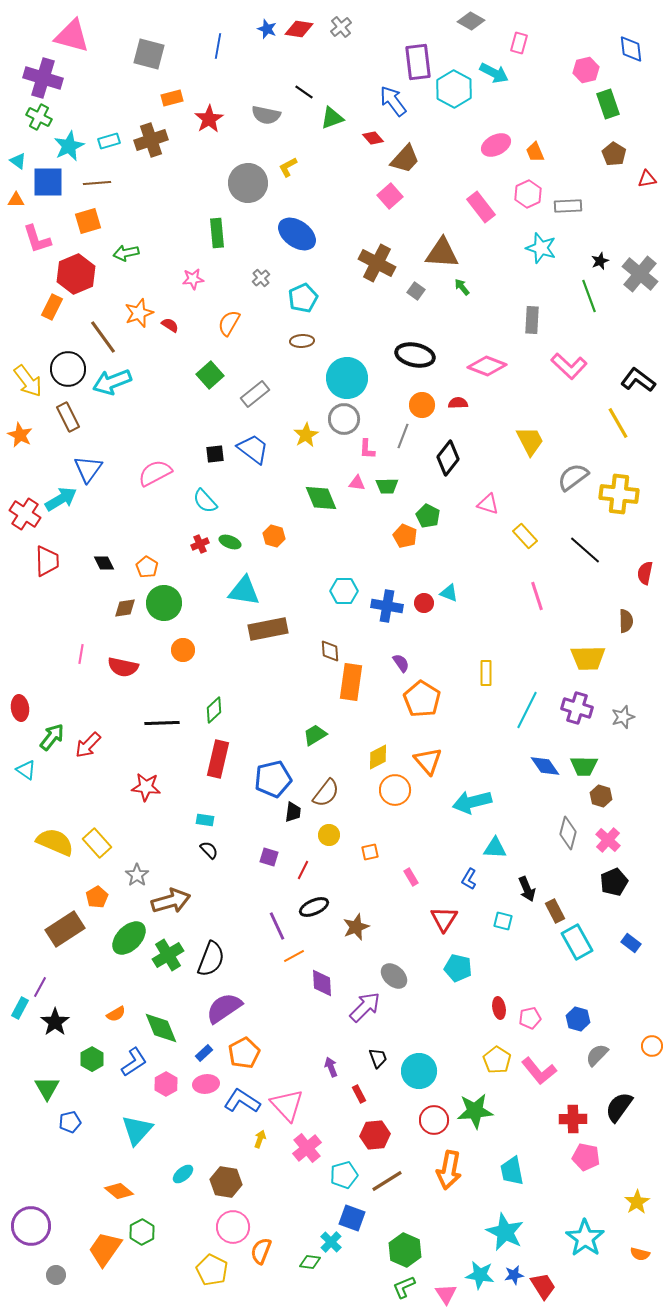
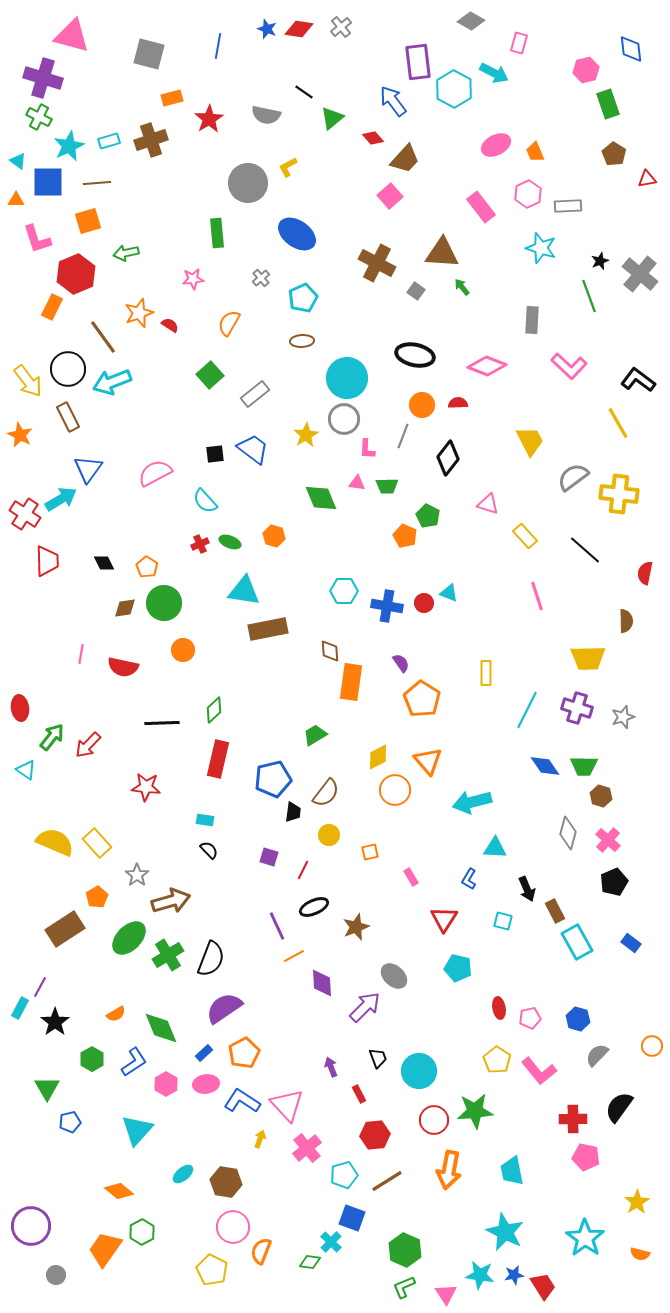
green triangle at (332, 118): rotated 20 degrees counterclockwise
